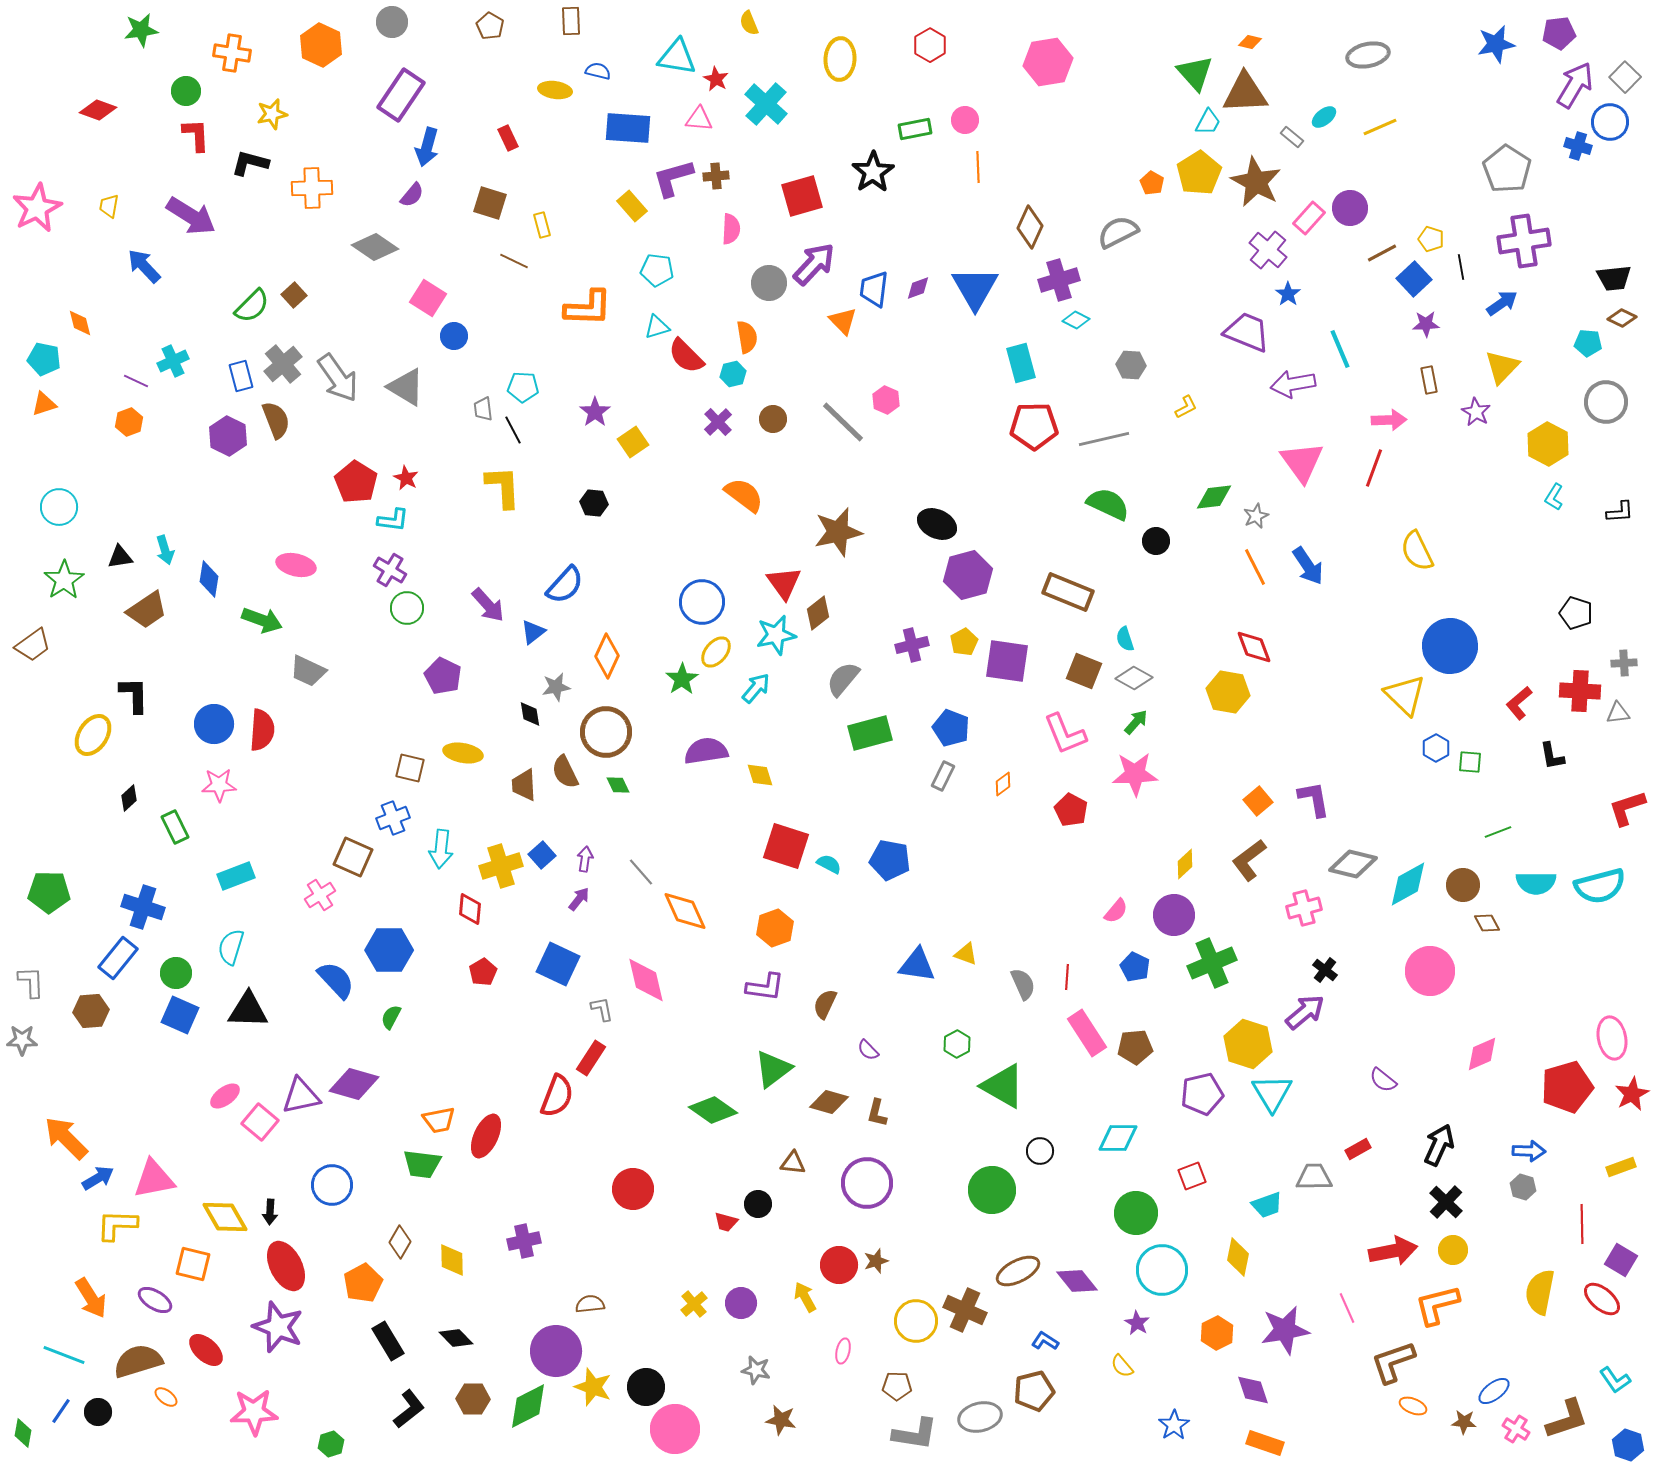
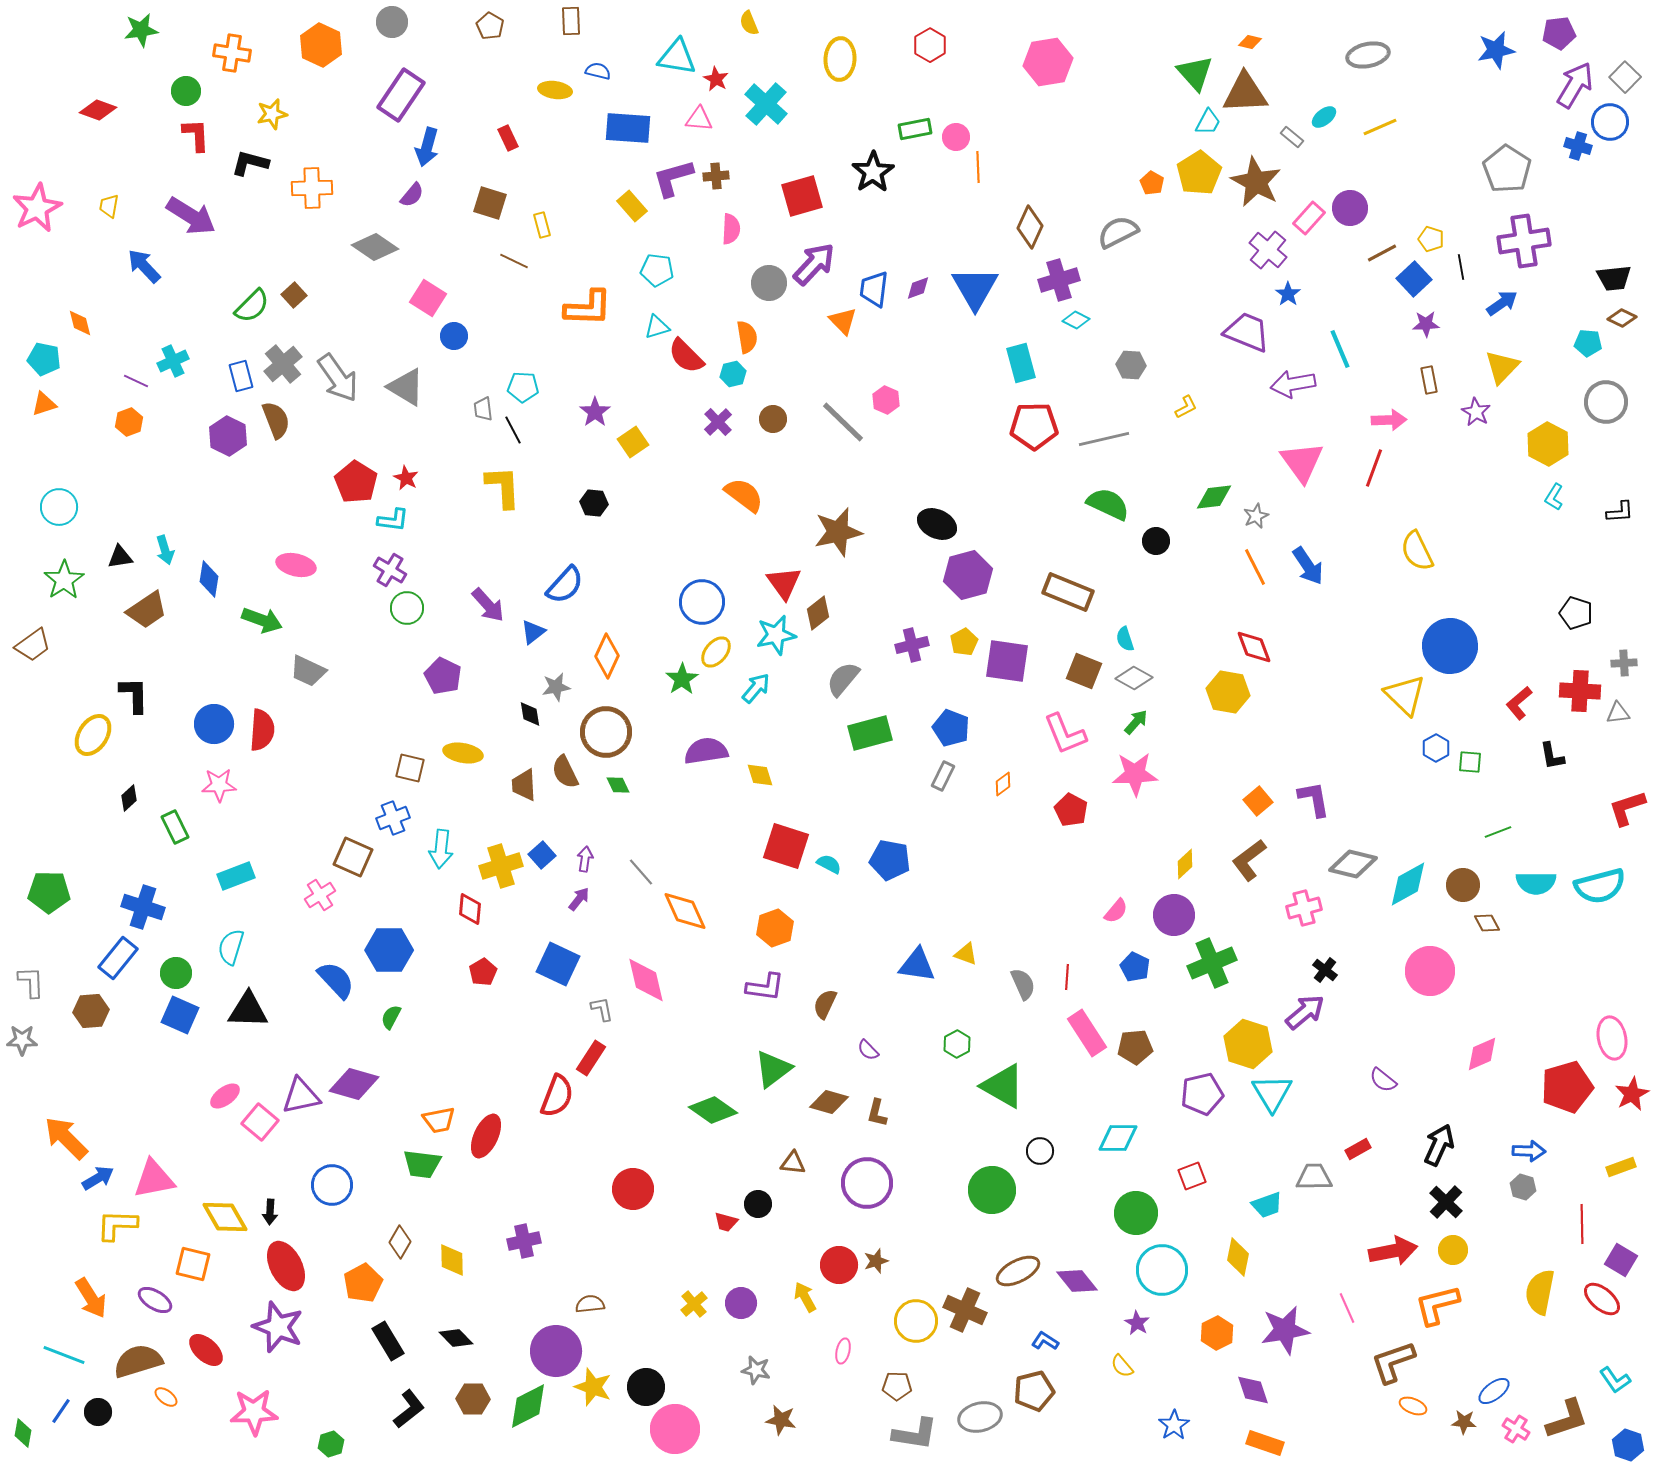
blue star at (1496, 44): moved 6 px down
pink circle at (965, 120): moved 9 px left, 17 px down
